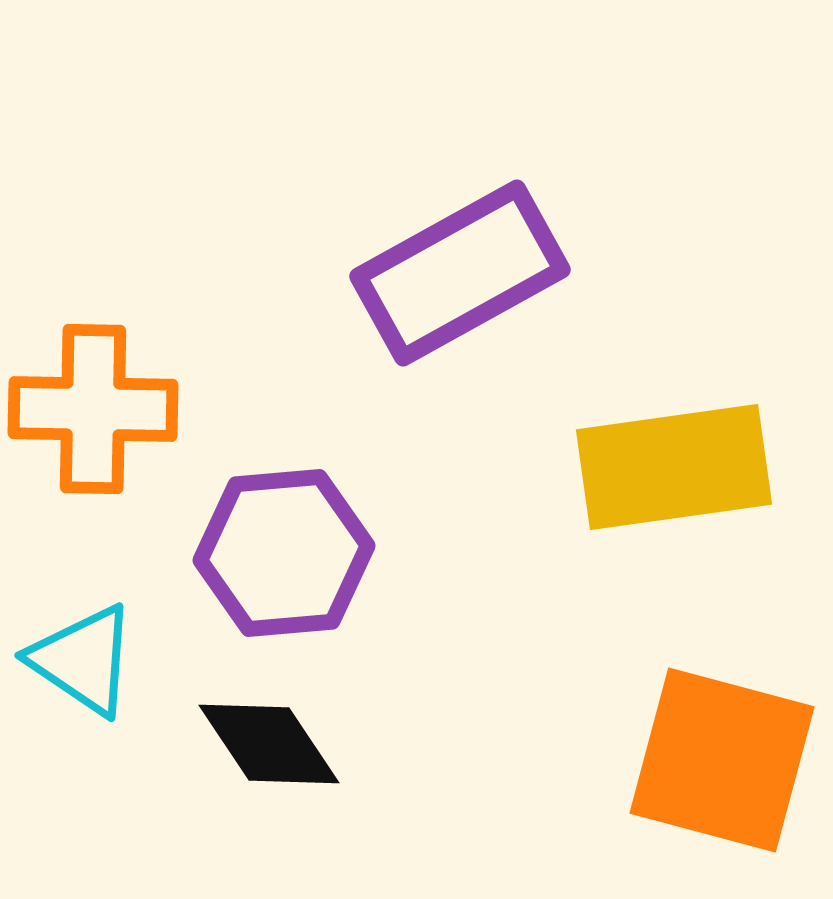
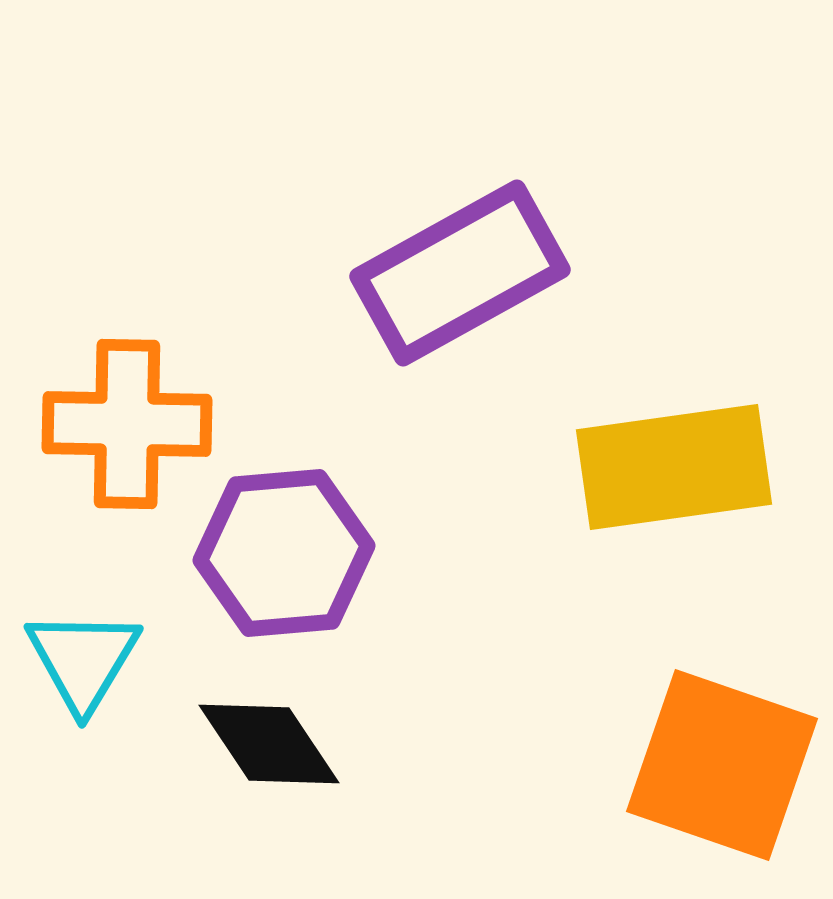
orange cross: moved 34 px right, 15 px down
cyan triangle: rotated 27 degrees clockwise
orange square: moved 5 px down; rotated 4 degrees clockwise
